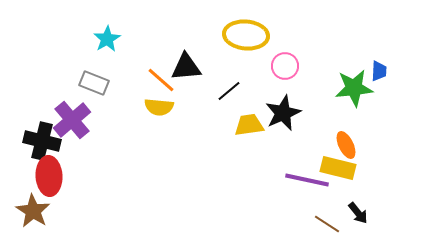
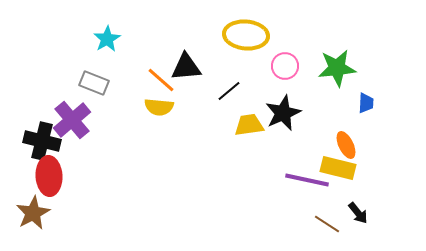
blue trapezoid: moved 13 px left, 32 px down
green star: moved 17 px left, 20 px up
brown star: moved 2 px down; rotated 12 degrees clockwise
